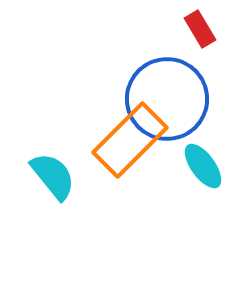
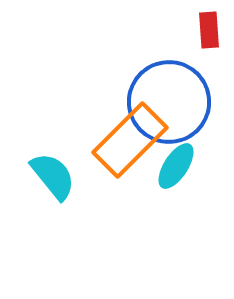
red rectangle: moved 9 px right, 1 px down; rotated 27 degrees clockwise
blue circle: moved 2 px right, 3 px down
cyan ellipse: moved 27 px left; rotated 69 degrees clockwise
